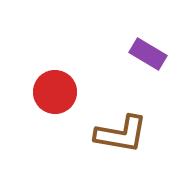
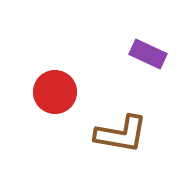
purple rectangle: rotated 6 degrees counterclockwise
